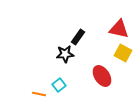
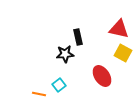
black rectangle: rotated 49 degrees counterclockwise
